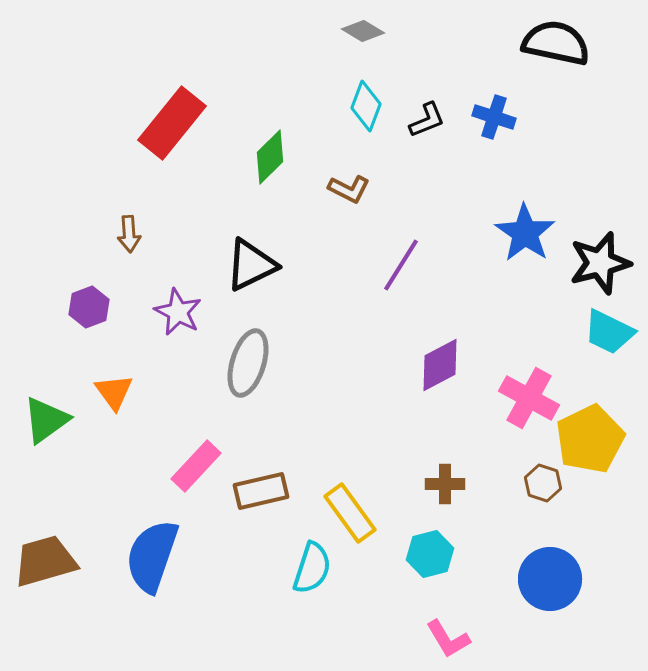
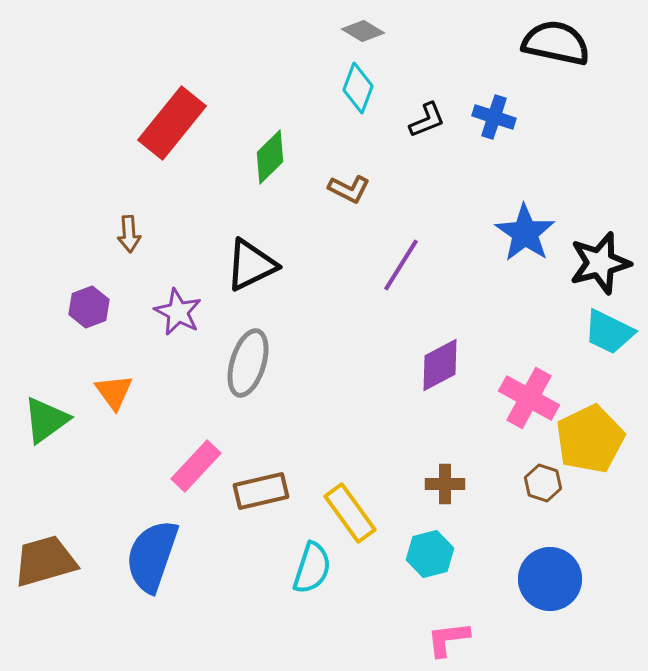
cyan diamond: moved 8 px left, 18 px up
pink L-shape: rotated 114 degrees clockwise
